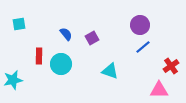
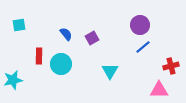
cyan square: moved 1 px down
red cross: rotated 21 degrees clockwise
cyan triangle: rotated 42 degrees clockwise
